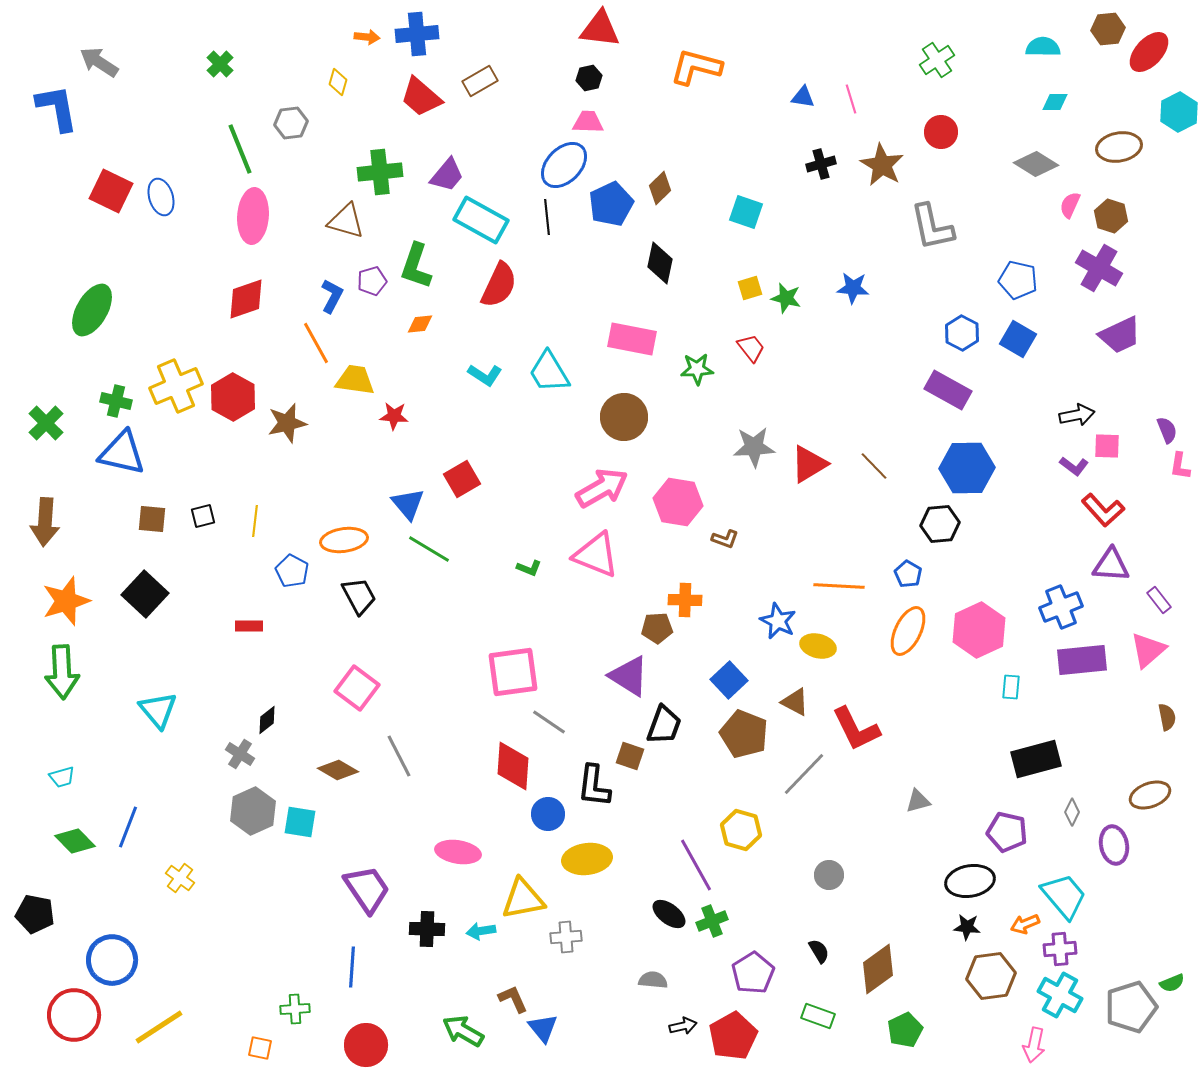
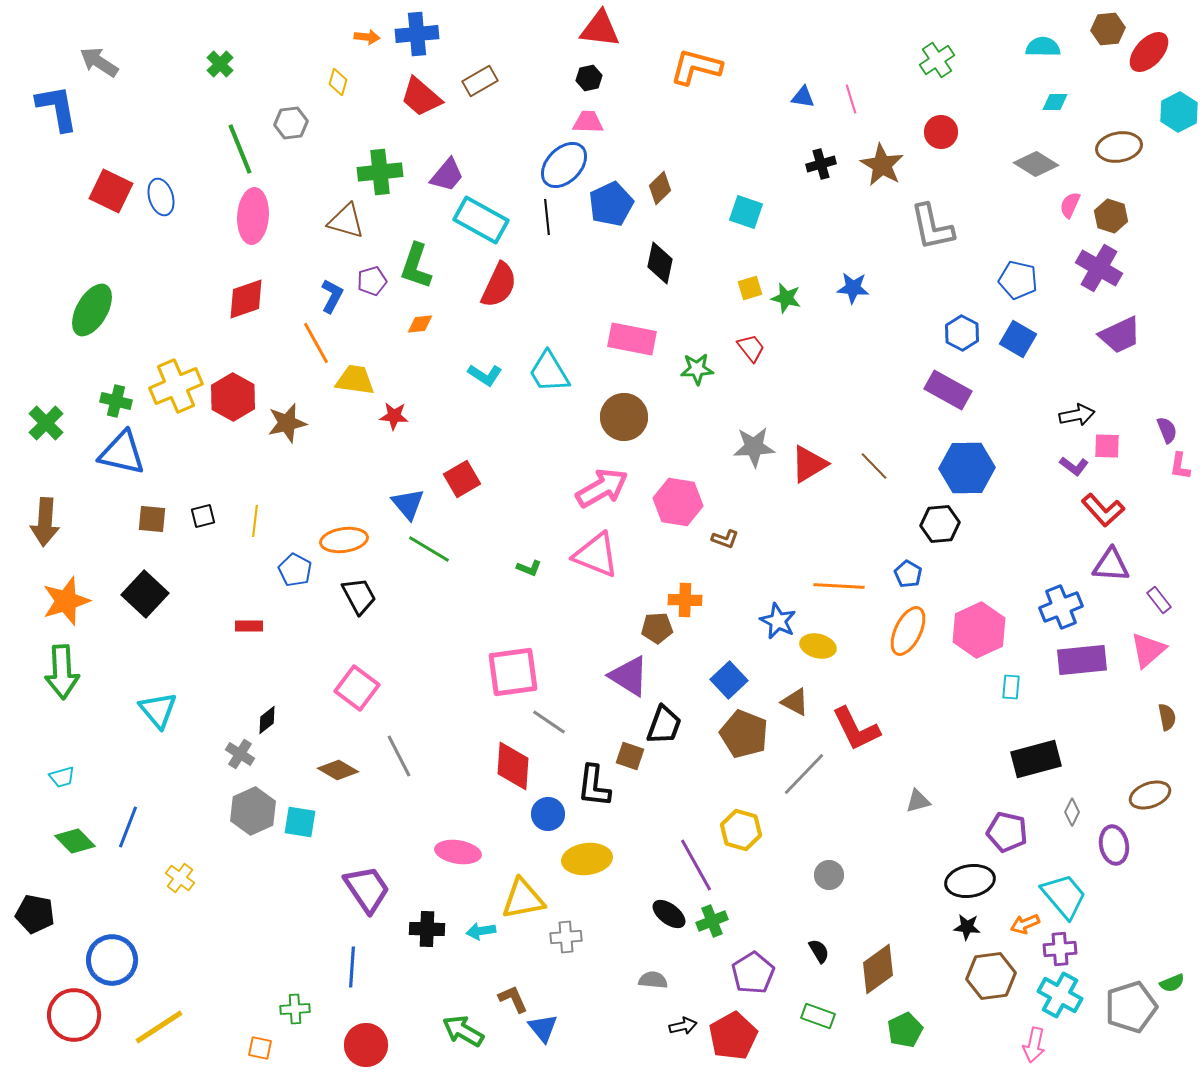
blue pentagon at (292, 571): moved 3 px right, 1 px up
